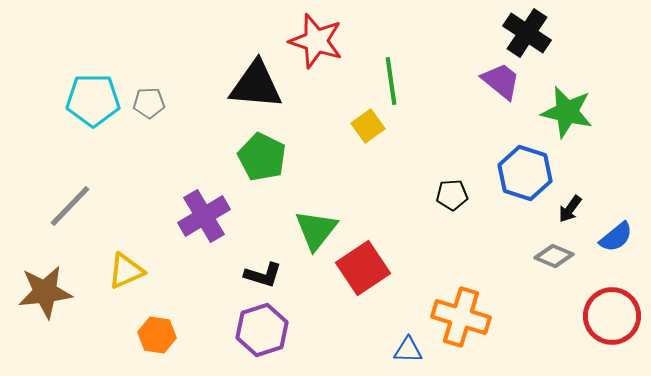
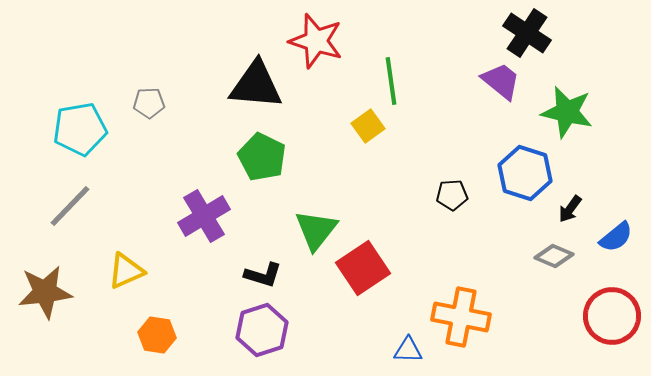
cyan pentagon: moved 13 px left, 29 px down; rotated 10 degrees counterclockwise
orange cross: rotated 6 degrees counterclockwise
